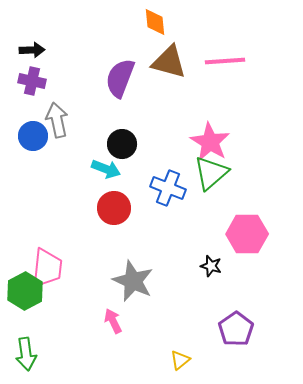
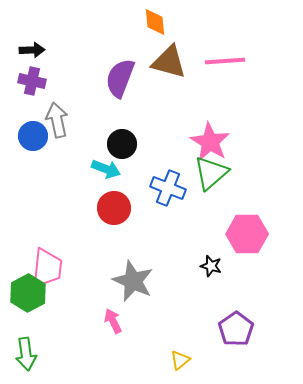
green hexagon: moved 3 px right, 2 px down
